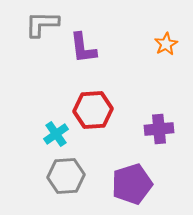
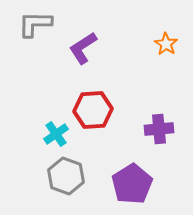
gray L-shape: moved 7 px left
orange star: rotated 10 degrees counterclockwise
purple L-shape: rotated 64 degrees clockwise
gray hexagon: rotated 24 degrees clockwise
purple pentagon: rotated 15 degrees counterclockwise
